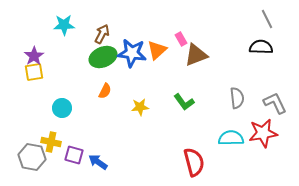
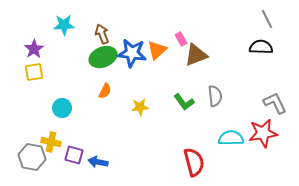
brown arrow: rotated 48 degrees counterclockwise
purple star: moved 7 px up
gray semicircle: moved 22 px left, 2 px up
blue arrow: rotated 24 degrees counterclockwise
